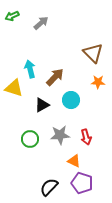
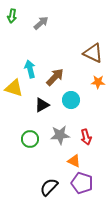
green arrow: rotated 56 degrees counterclockwise
brown triangle: rotated 20 degrees counterclockwise
